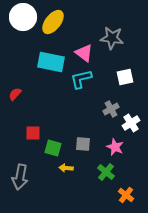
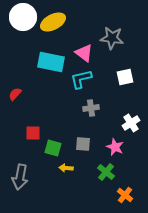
yellow ellipse: rotated 25 degrees clockwise
gray cross: moved 20 px left, 1 px up; rotated 21 degrees clockwise
orange cross: moved 1 px left
